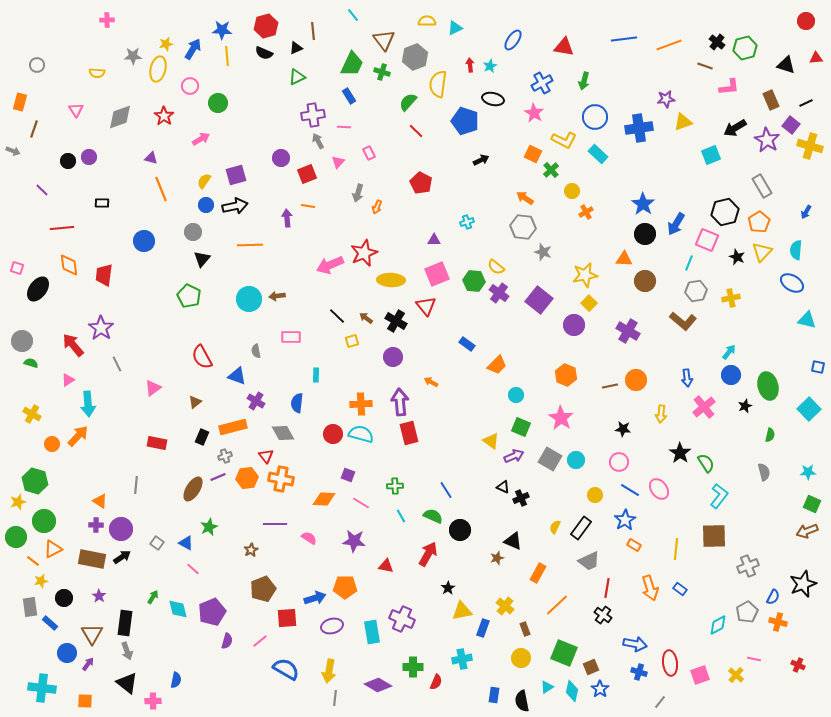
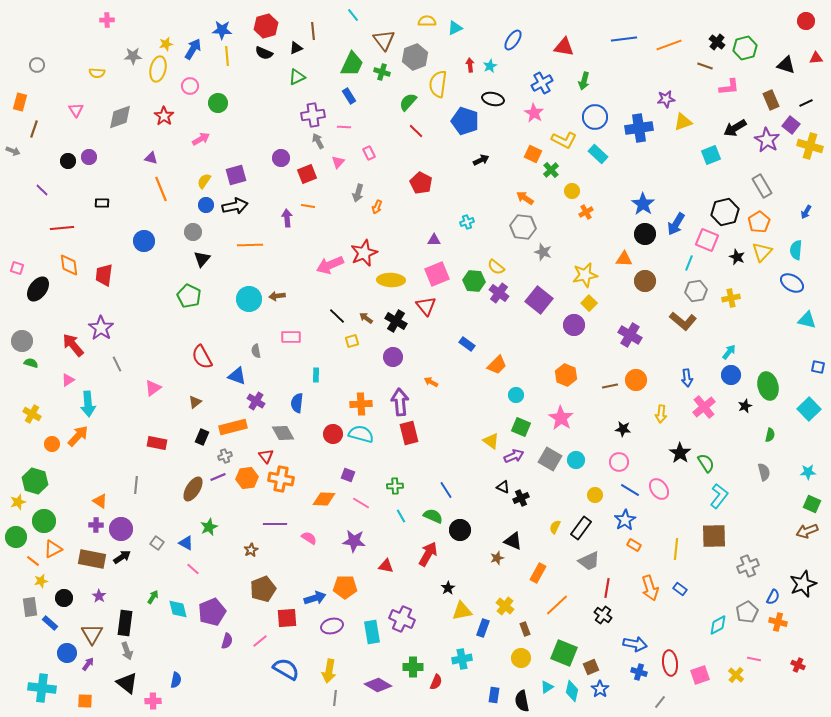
purple cross at (628, 331): moved 2 px right, 4 px down
